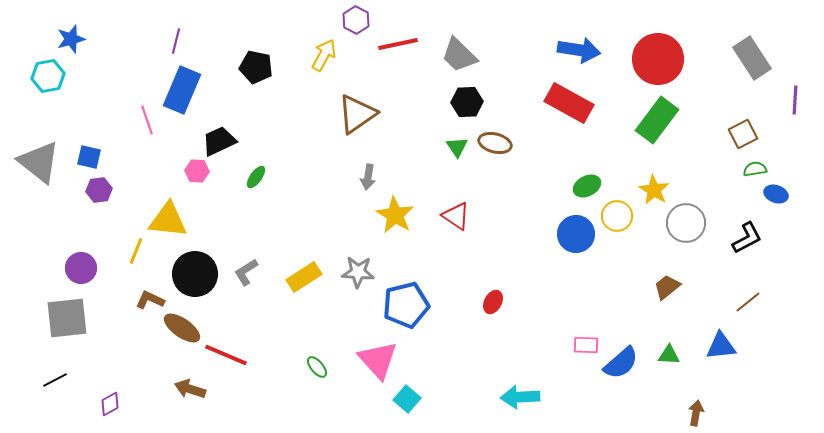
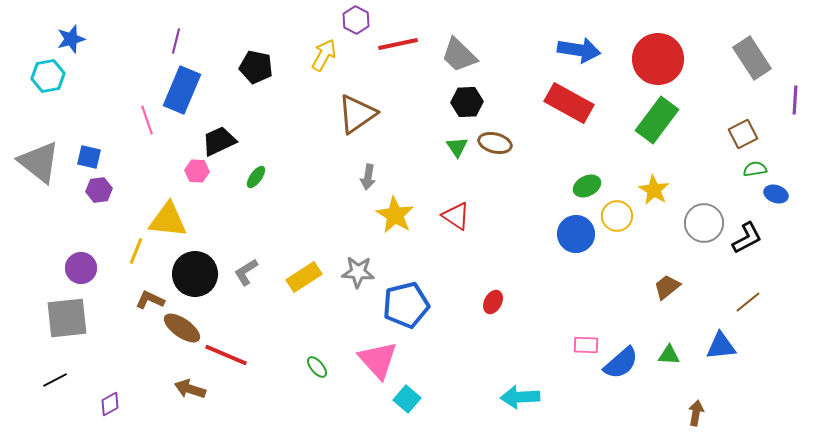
gray circle at (686, 223): moved 18 px right
